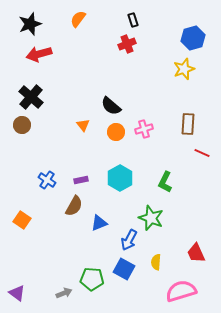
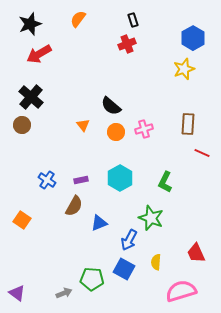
blue hexagon: rotated 15 degrees counterclockwise
red arrow: rotated 15 degrees counterclockwise
